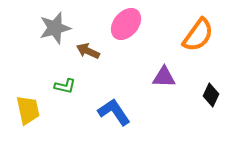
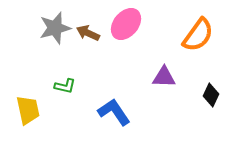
brown arrow: moved 18 px up
